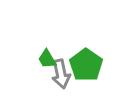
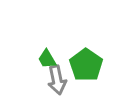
gray arrow: moved 4 px left, 6 px down
